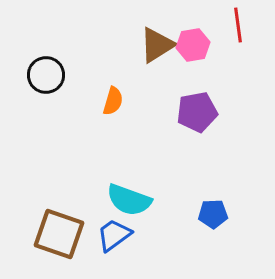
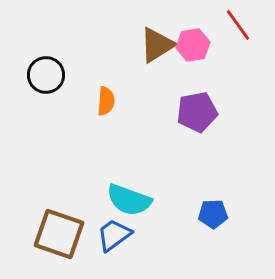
red line: rotated 28 degrees counterclockwise
orange semicircle: moved 7 px left; rotated 12 degrees counterclockwise
